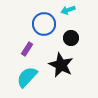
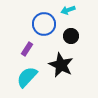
black circle: moved 2 px up
